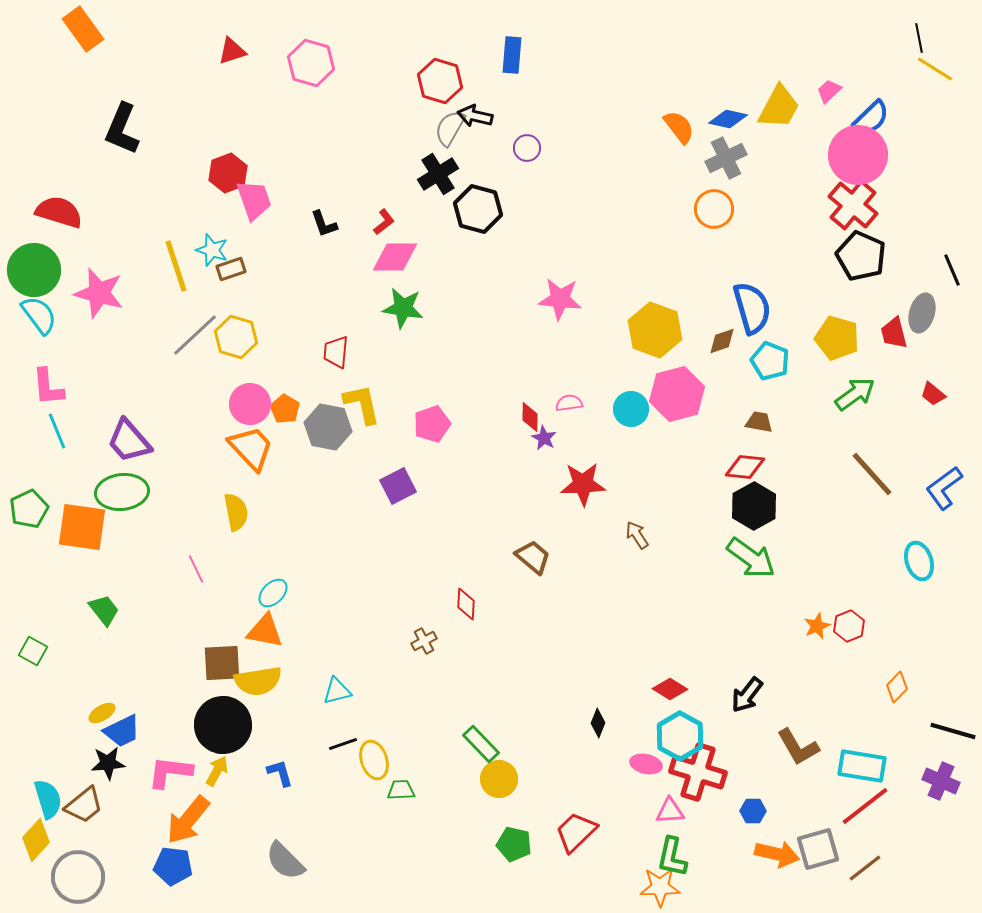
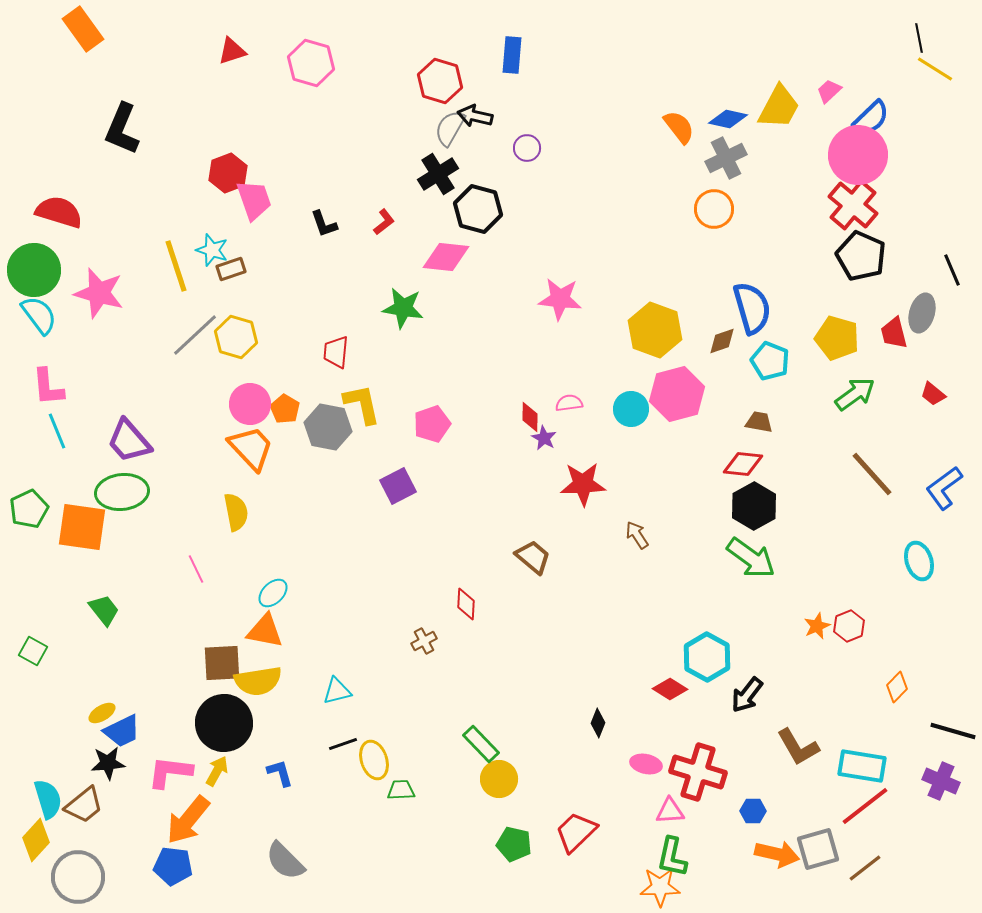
pink diamond at (395, 257): moved 51 px right; rotated 6 degrees clockwise
red diamond at (745, 467): moved 2 px left, 3 px up
black circle at (223, 725): moved 1 px right, 2 px up
cyan hexagon at (680, 736): moved 27 px right, 79 px up
